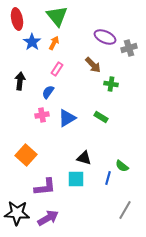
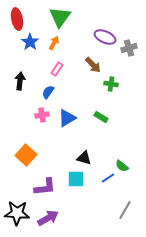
green triangle: moved 3 px right, 1 px down; rotated 15 degrees clockwise
blue star: moved 2 px left
blue line: rotated 40 degrees clockwise
